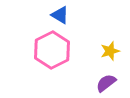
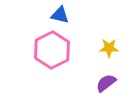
blue triangle: rotated 18 degrees counterclockwise
yellow star: moved 1 px left, 3 px up; rotated 18 degrees clockwise
